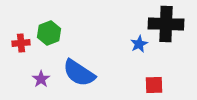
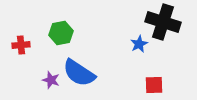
black cross: moved 3 px left, 2 px up; rotated 16 degrees clockwise
green hexagon: moved 12 px right; rotated 10 degrees clockwise
red cross: moved 2 px down
purple star: moved 10 px right, 1 px down; rotated 18 degrees counterclockwise
